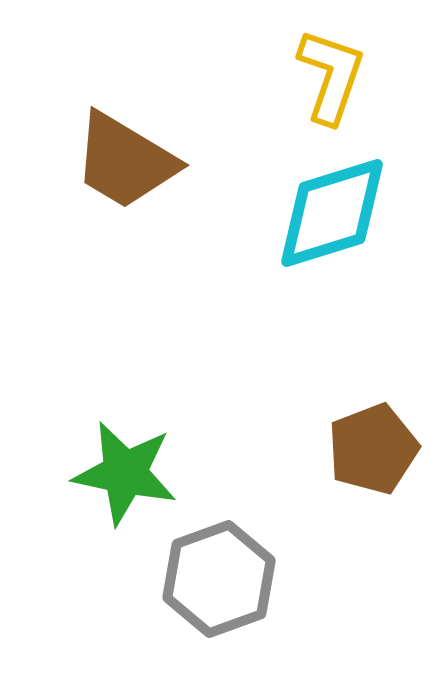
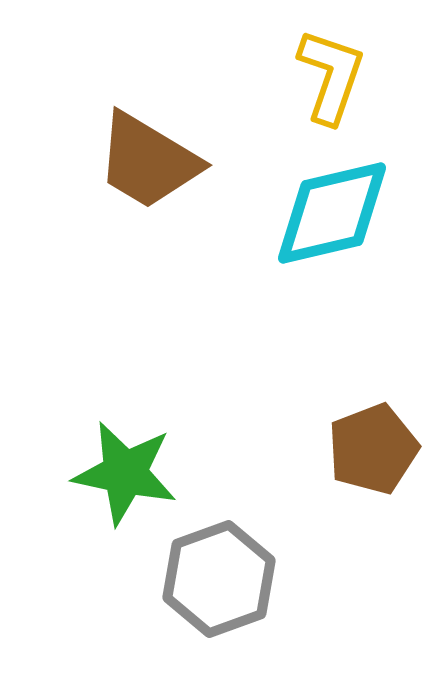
brown trapezoid: moved 23 px right
cyan diamond: rotated 4 degrees clockwise
